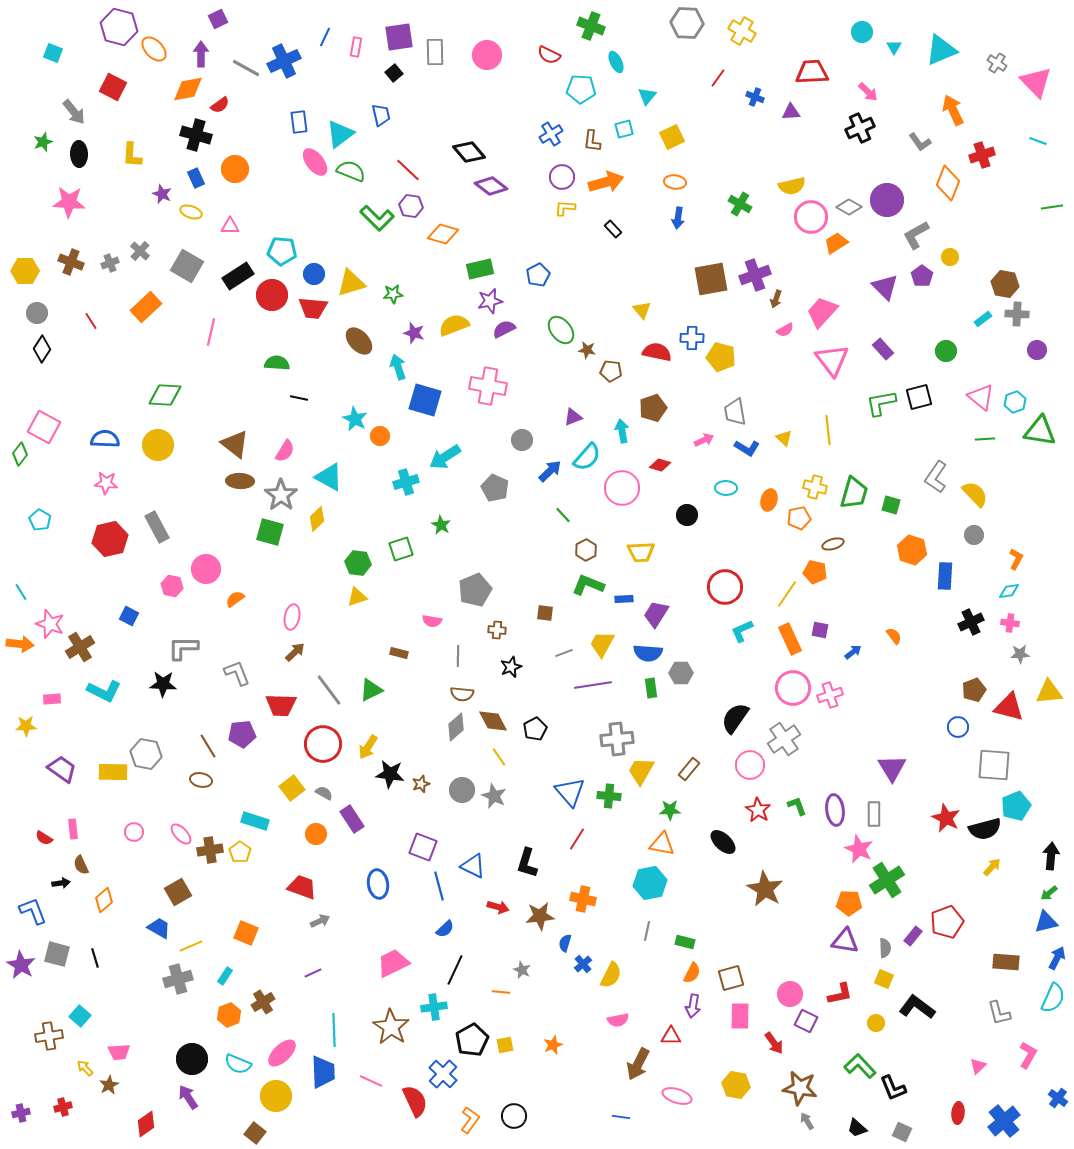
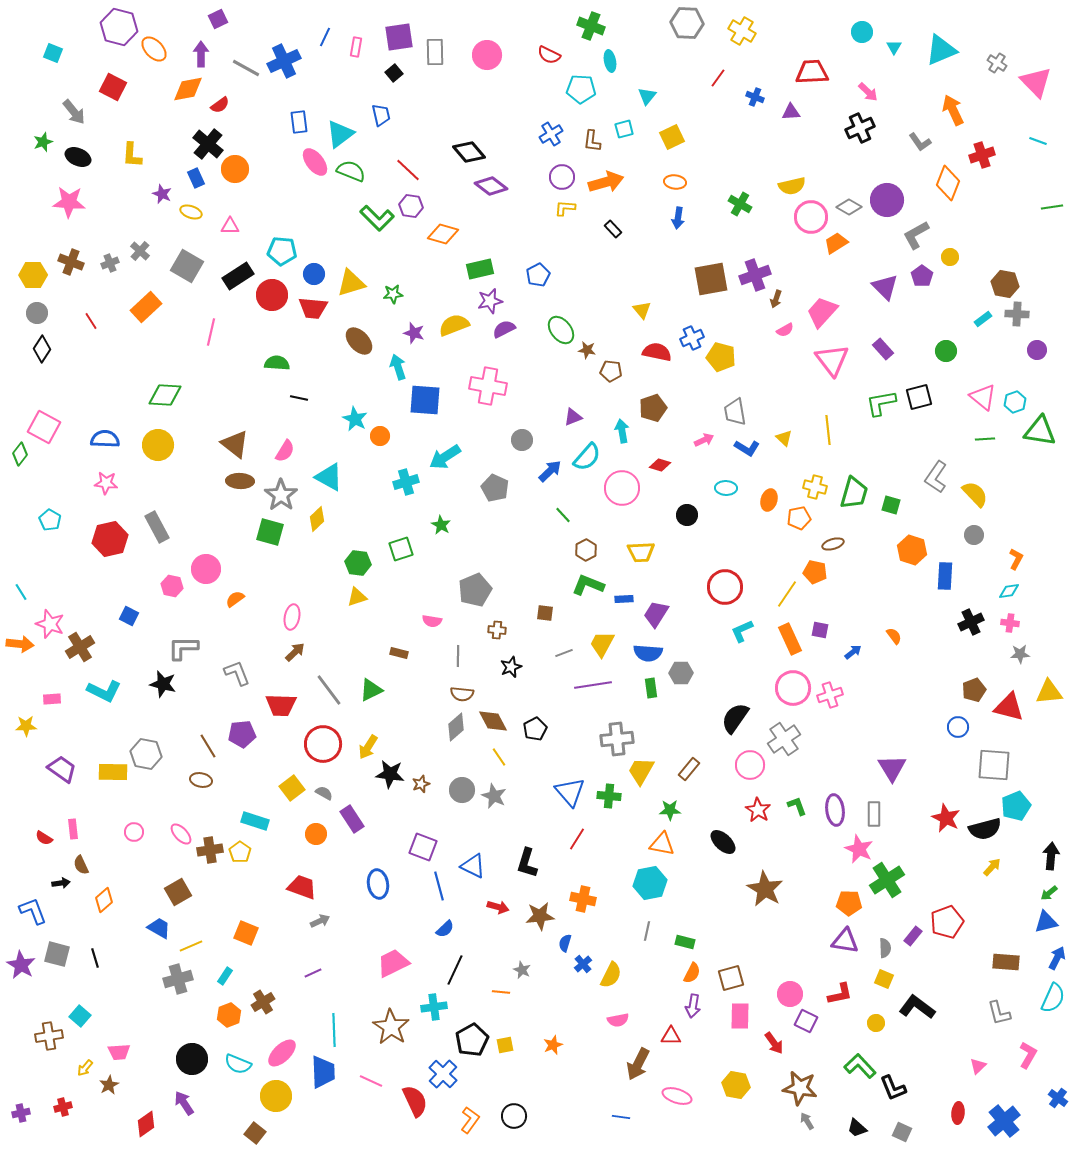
cyan ellipse at (616, 62): moved 6 px left, 1 px up; rotated 15 degrees clockwise
black cross at (196, 135): moved 12 px right, 9 px down; rotated 24 degrees clockwise
black ellipse at (79, 154): moved 1 px left, 3 px down; rotated 65 degrees counterclockwise
yellow hexagon at (25, 271): moved 8 px right, 4 px down
blue cross at (692, 338): rotated 25 degrees counterclockwise
pink triangle at (981, 397): moved 2 px right
blue square at (425, 400): rotated 12 degrees counterclockwise
cyan pentagon at (40, 520): moved 10 px right
black star at (163, 684): rotated 12 degrees clockwise
yellow arrow at (85, 1068): rotated 96 degrees counterclockwise
purple arrow at (188, 1097): moved 4 px left, 6 px down
